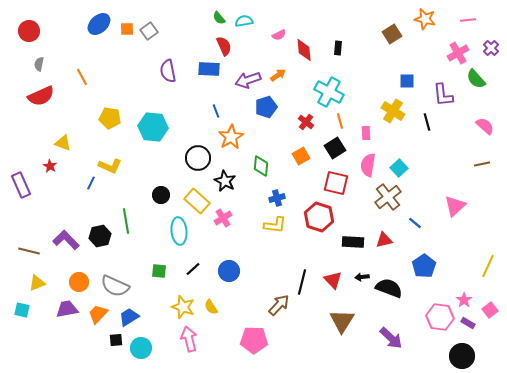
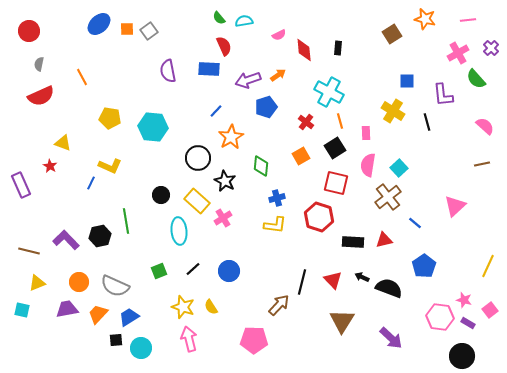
blue line at (216, 111): rotated 64 degrees clockwise
green square at (159, 271): rotated 28 degrees counterclockwise
black arrow at (362, 277): rotated 32 degrees clockwise
pink star at (464, 300): rotated 21 degrees counterclockwise
